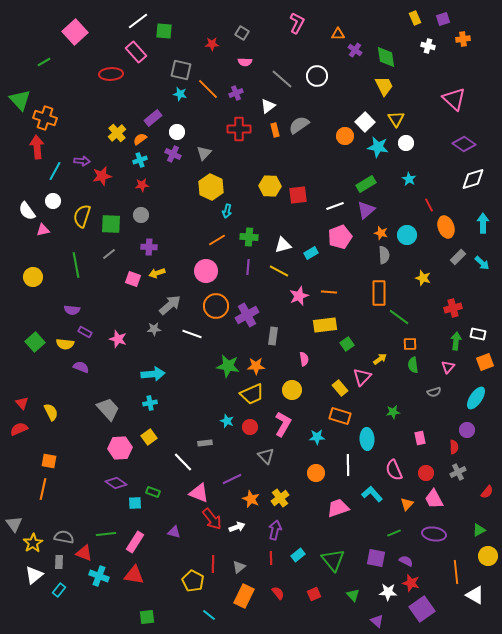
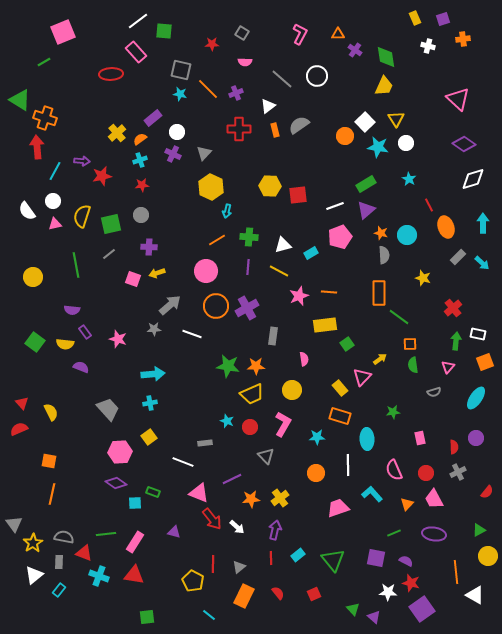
pink L-shape at (297, 23): moved 3 px right, 11 px down
pink square at (75, 32): moved 12 px left; rotated 20 degrees clockwise
yellow trapezoid at (384, 86): rotated 50 degrees clockwise
pink triangle at (454, 99): moved 4 px right
green triangle at (20, 100): rotated 15 degrees counterclockwise
green square at (111, 224): rotated 15 degrees counterclockwise
pink triangle at (43, 230): moved 12 px right, 6 px up
red cross at (453, 308): rotated 24 degrees counterclockwise
purple cross at (247, 315): moved 7 px up
purple rectangle at (85, 332): rotated 24 degrees clockwise
green square at (35, 342): rotated 12 degrees counterclockwise
purple circle at (467, 430): moved 9 px right, 8 px down
pink hexagon at (120, 448): moved 4 px down
white line at (183, 462): rotated 25 degrees counterclockwise
orange line at (43, 489): moved 9 px right, 5 px down
orange star at (251, 499): rotated 30 degrees counterclockwise
white arrow at (237, 527): rotated 63 degrees clockwise
green triangle at (353, 595): moved 14 px down
purple triangle at (377, 621): moved 3 px left, 4 px up
